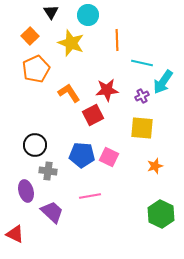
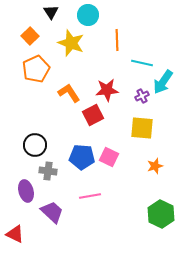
blue pentagon: moved 2 px down
